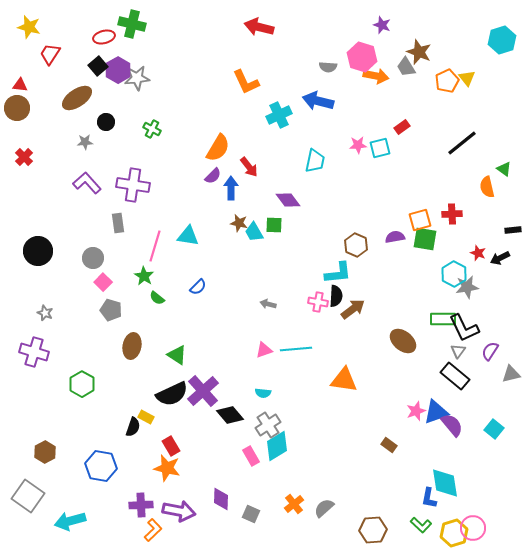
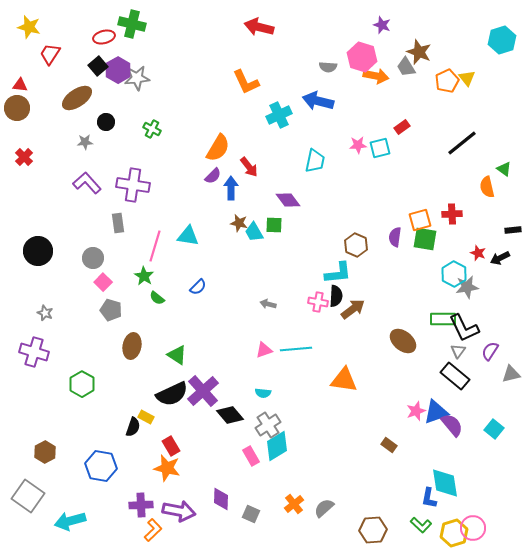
purple semicircle at (395, 237): rotated 72 degrees counterclockwise
